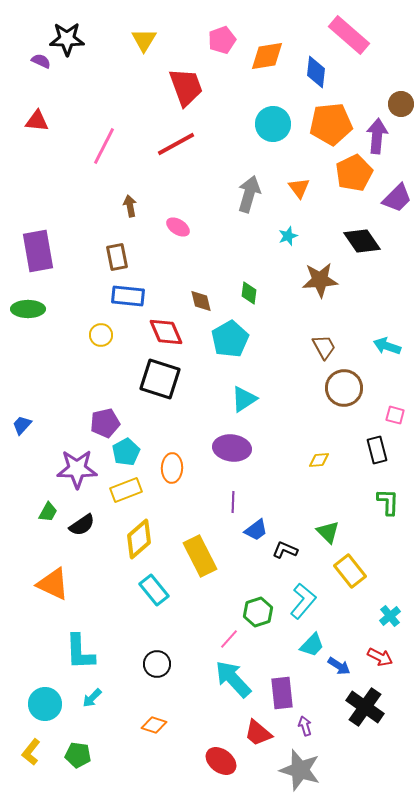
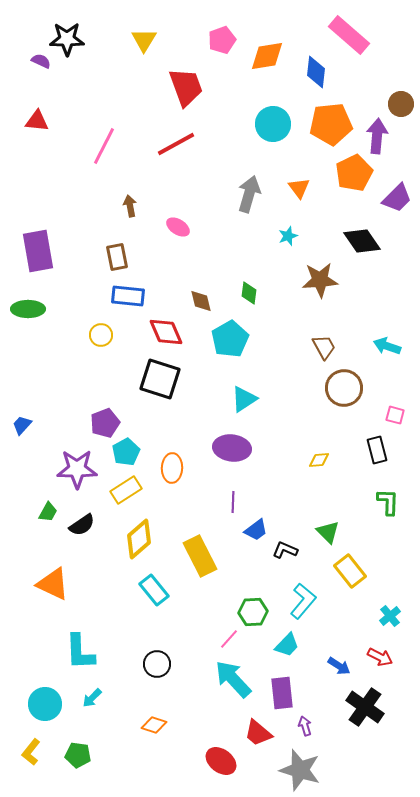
purple pentagon at (105, 423): rotated 8 degrees counterclockwise
yellow rectangle at (126, 490): rotated 12 degrees counterclockwise
green hexagon at (258, 612): moved 5 px left; rotated 16 degrees clockwise
cyan trapezoid at (312, 645): moved 25 px left
